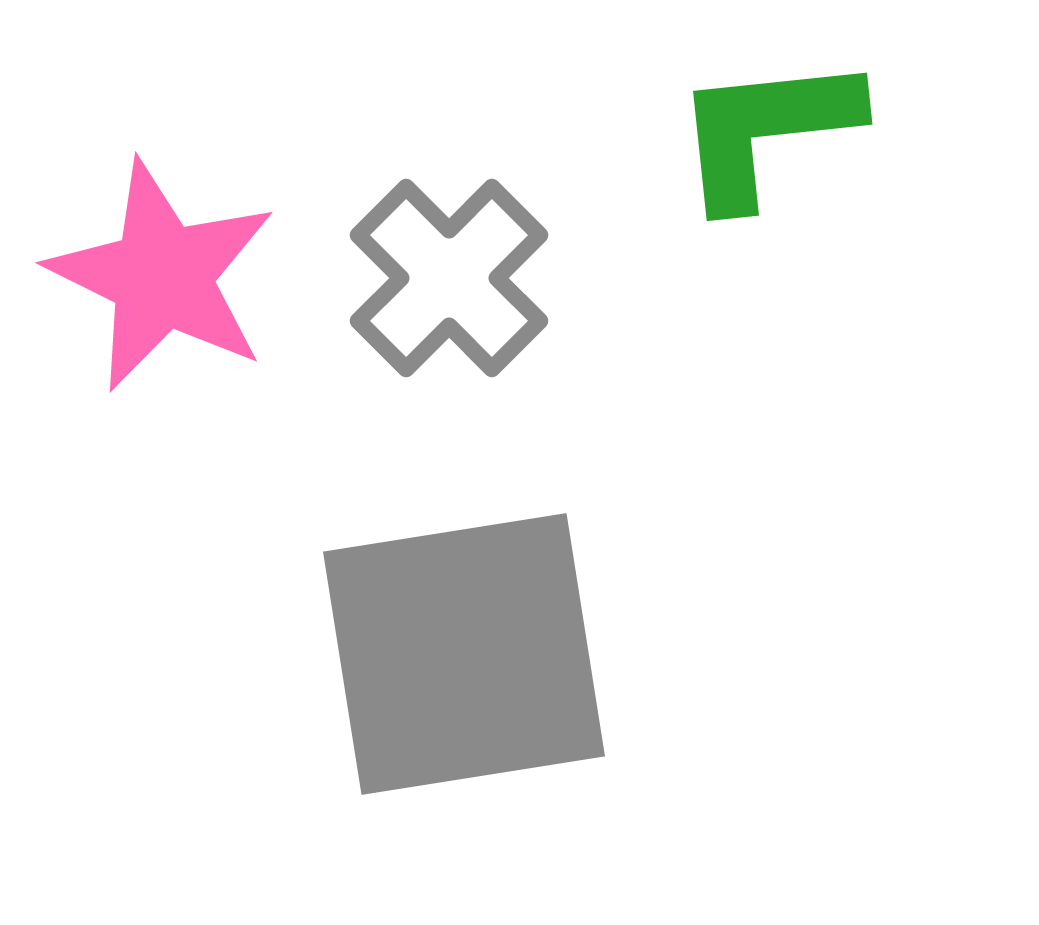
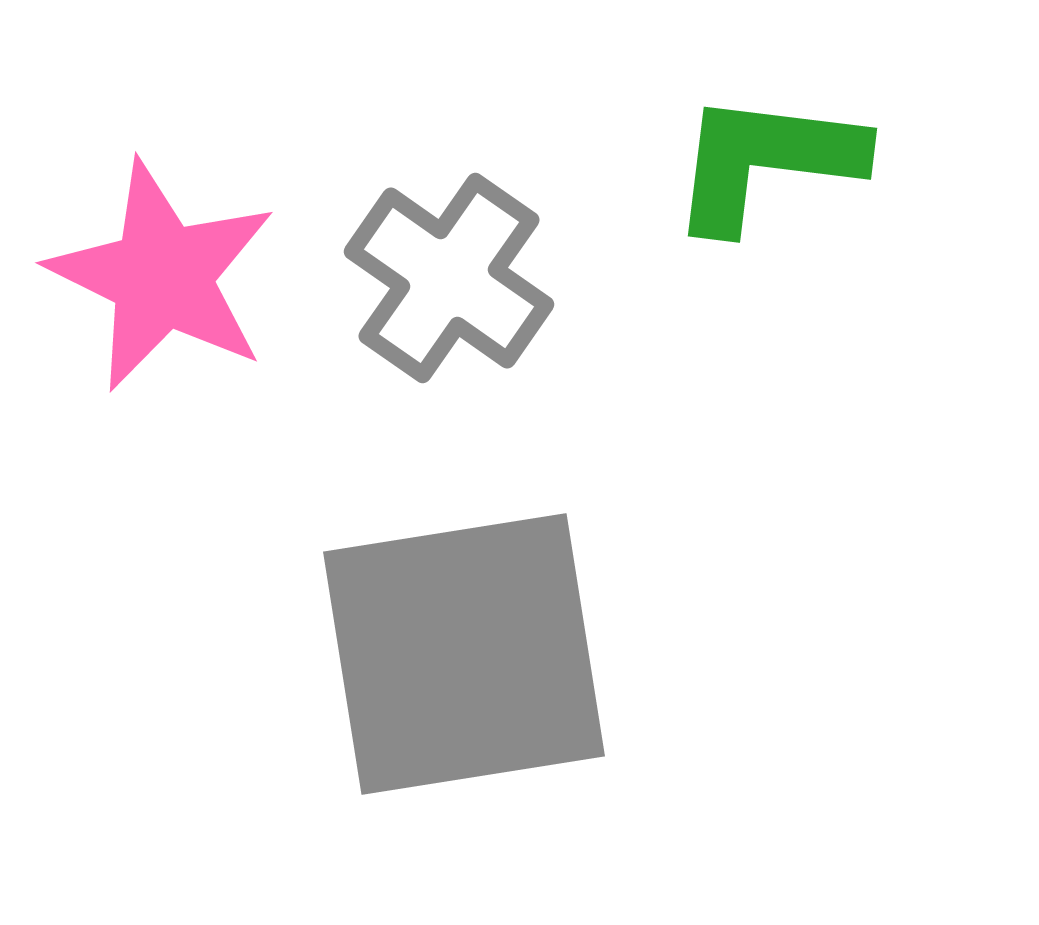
green L-shape: moved 31 px down; rotated 13 degrees clockwise
gray cross: rotated 10 degrees counterclockwise
